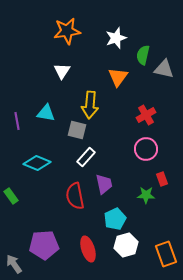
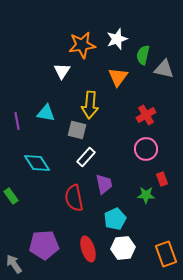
orange star: moved 15 px right, 14 px down
white star: moved 1 px right, 1 px down
cyan diamond: rotated 36 degrees clockwise
red semicircle: moved 1 px left, 2 px down
white hexagon: moved 3 px left, 3 px down; rotated 10 degrees clockwise
